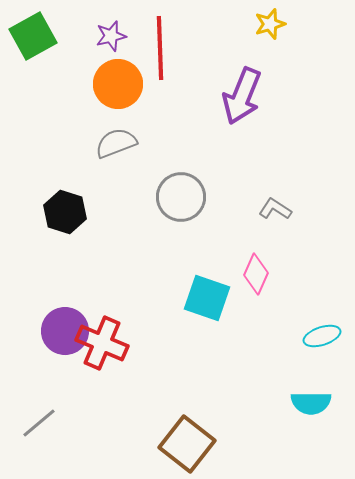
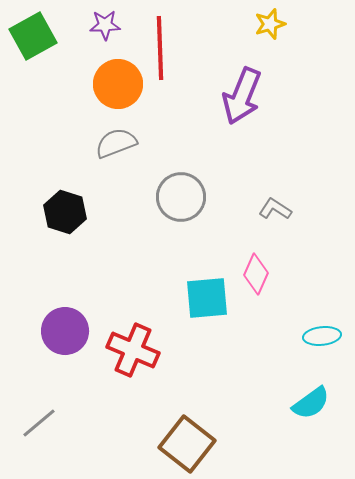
purple star: moved 6 px left, 11 px up; rotated 12 degrees clockwise
cyan square: rotated 24 degrees counterclockwise
cyan ellipse: rotated 12 degrees clockwise
red cross: moved 31 px right, 7 px down
cyan semicircle: rotated 36 degrees counterclockwise
